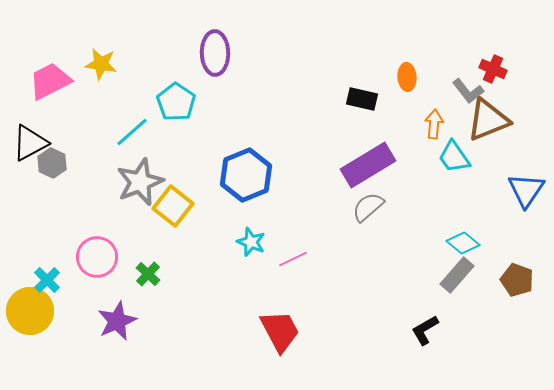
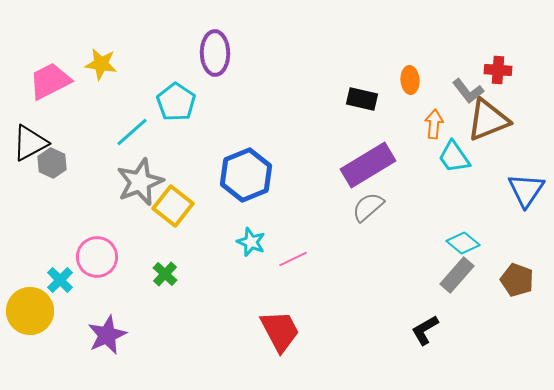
red cross: moved 5 px right, 1 px down; rotated 20 degrees counterclockwise
orange ellipse: moved 3 px right, 3 px down
green cross: moved 17 px right
cyan cross: moved 13 px right
purple star: moved 10 px left, 14 px down
